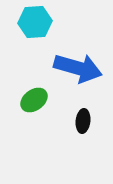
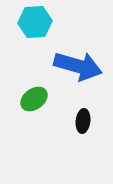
blue arrow: moved 2 px up
green ellipse: moved 1 px up
